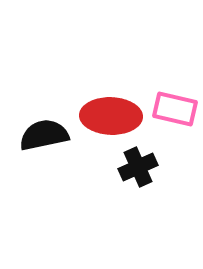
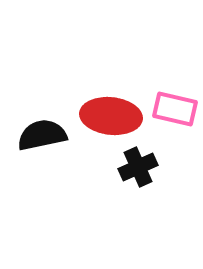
red ellipse: rotated 4 degrees clockwise
black semicircle: moved 2 px left
